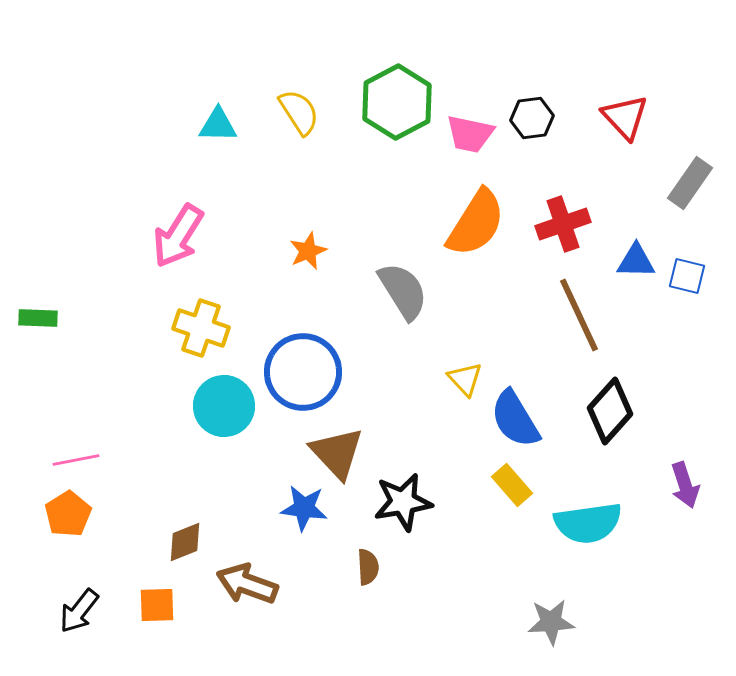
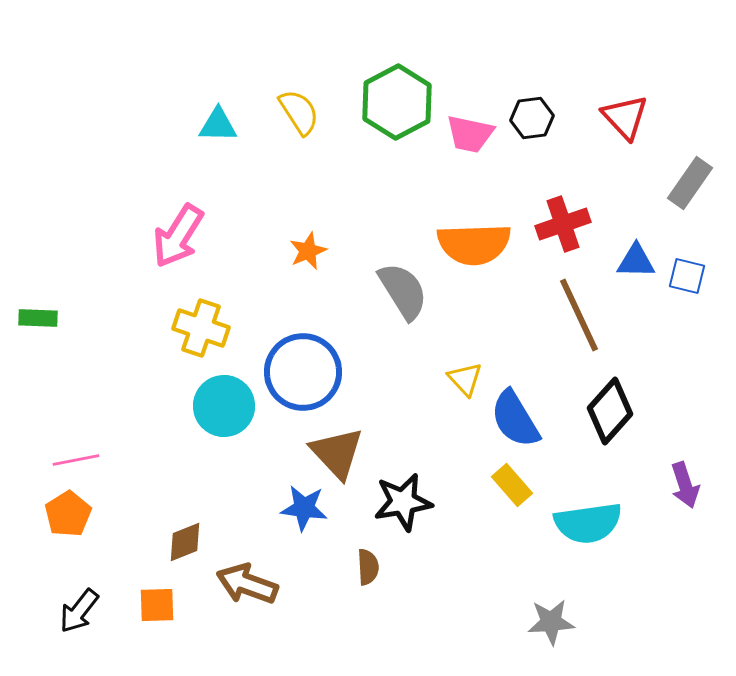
orange semicircle: moved 2 px left, 21 px down; rotated 56 degrees clockwise
